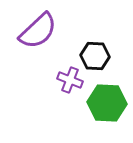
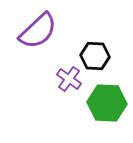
purple cross: moved 1 px left, 1 px up; rotated 15 degrees clockwise
